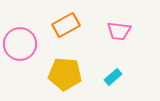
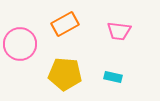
orange rectangle: moved 1 px left, 1 px up
cyan rectangle: rotated 54 degrees clockwise
